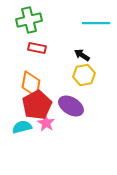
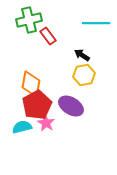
red rectangle: moved 11 px right, 12 px up; rotated 42 degrees clockwise
